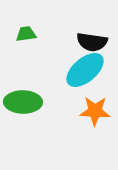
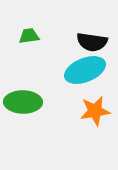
green trapezoid: moved 3 px right, 2 px down
cyan ellipse: rotated 18 degrees clockwise
orange star: rotated 12 degrees counterclockwise
